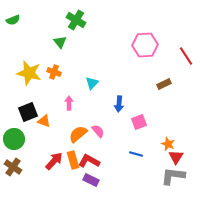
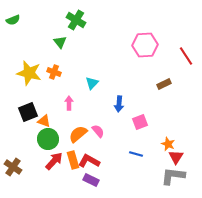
pink square: moved 1 px right
green circle: moved 34 px right
